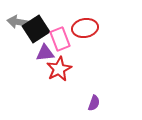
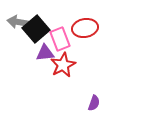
black square: rotated 8 degrees counterclockwise
red star: moved 4 px right, 4 px up
